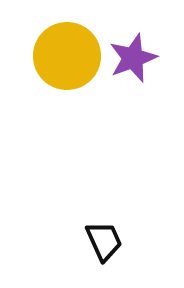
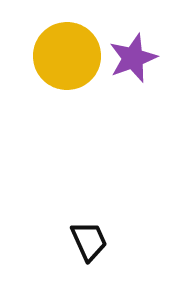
black trapezoid: moved 15 px left
